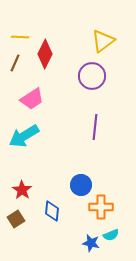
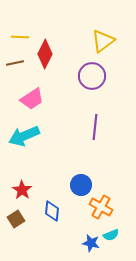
brown line: rotated 54 degrees clockwise
cyan arrow: rotated 8 degrees clockwise
orange cross: rotated 30 degrees clockwise
